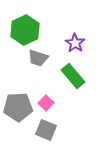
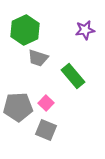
purple star: moved 10 px right, 13 px up; rotated 30 degrees clockwise
